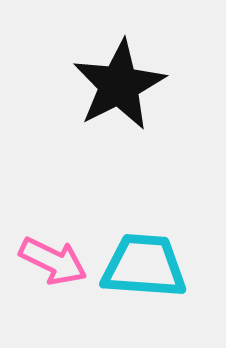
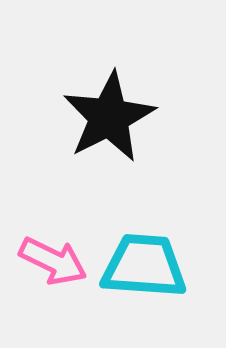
black star: moved 10 px left, 32 px down
